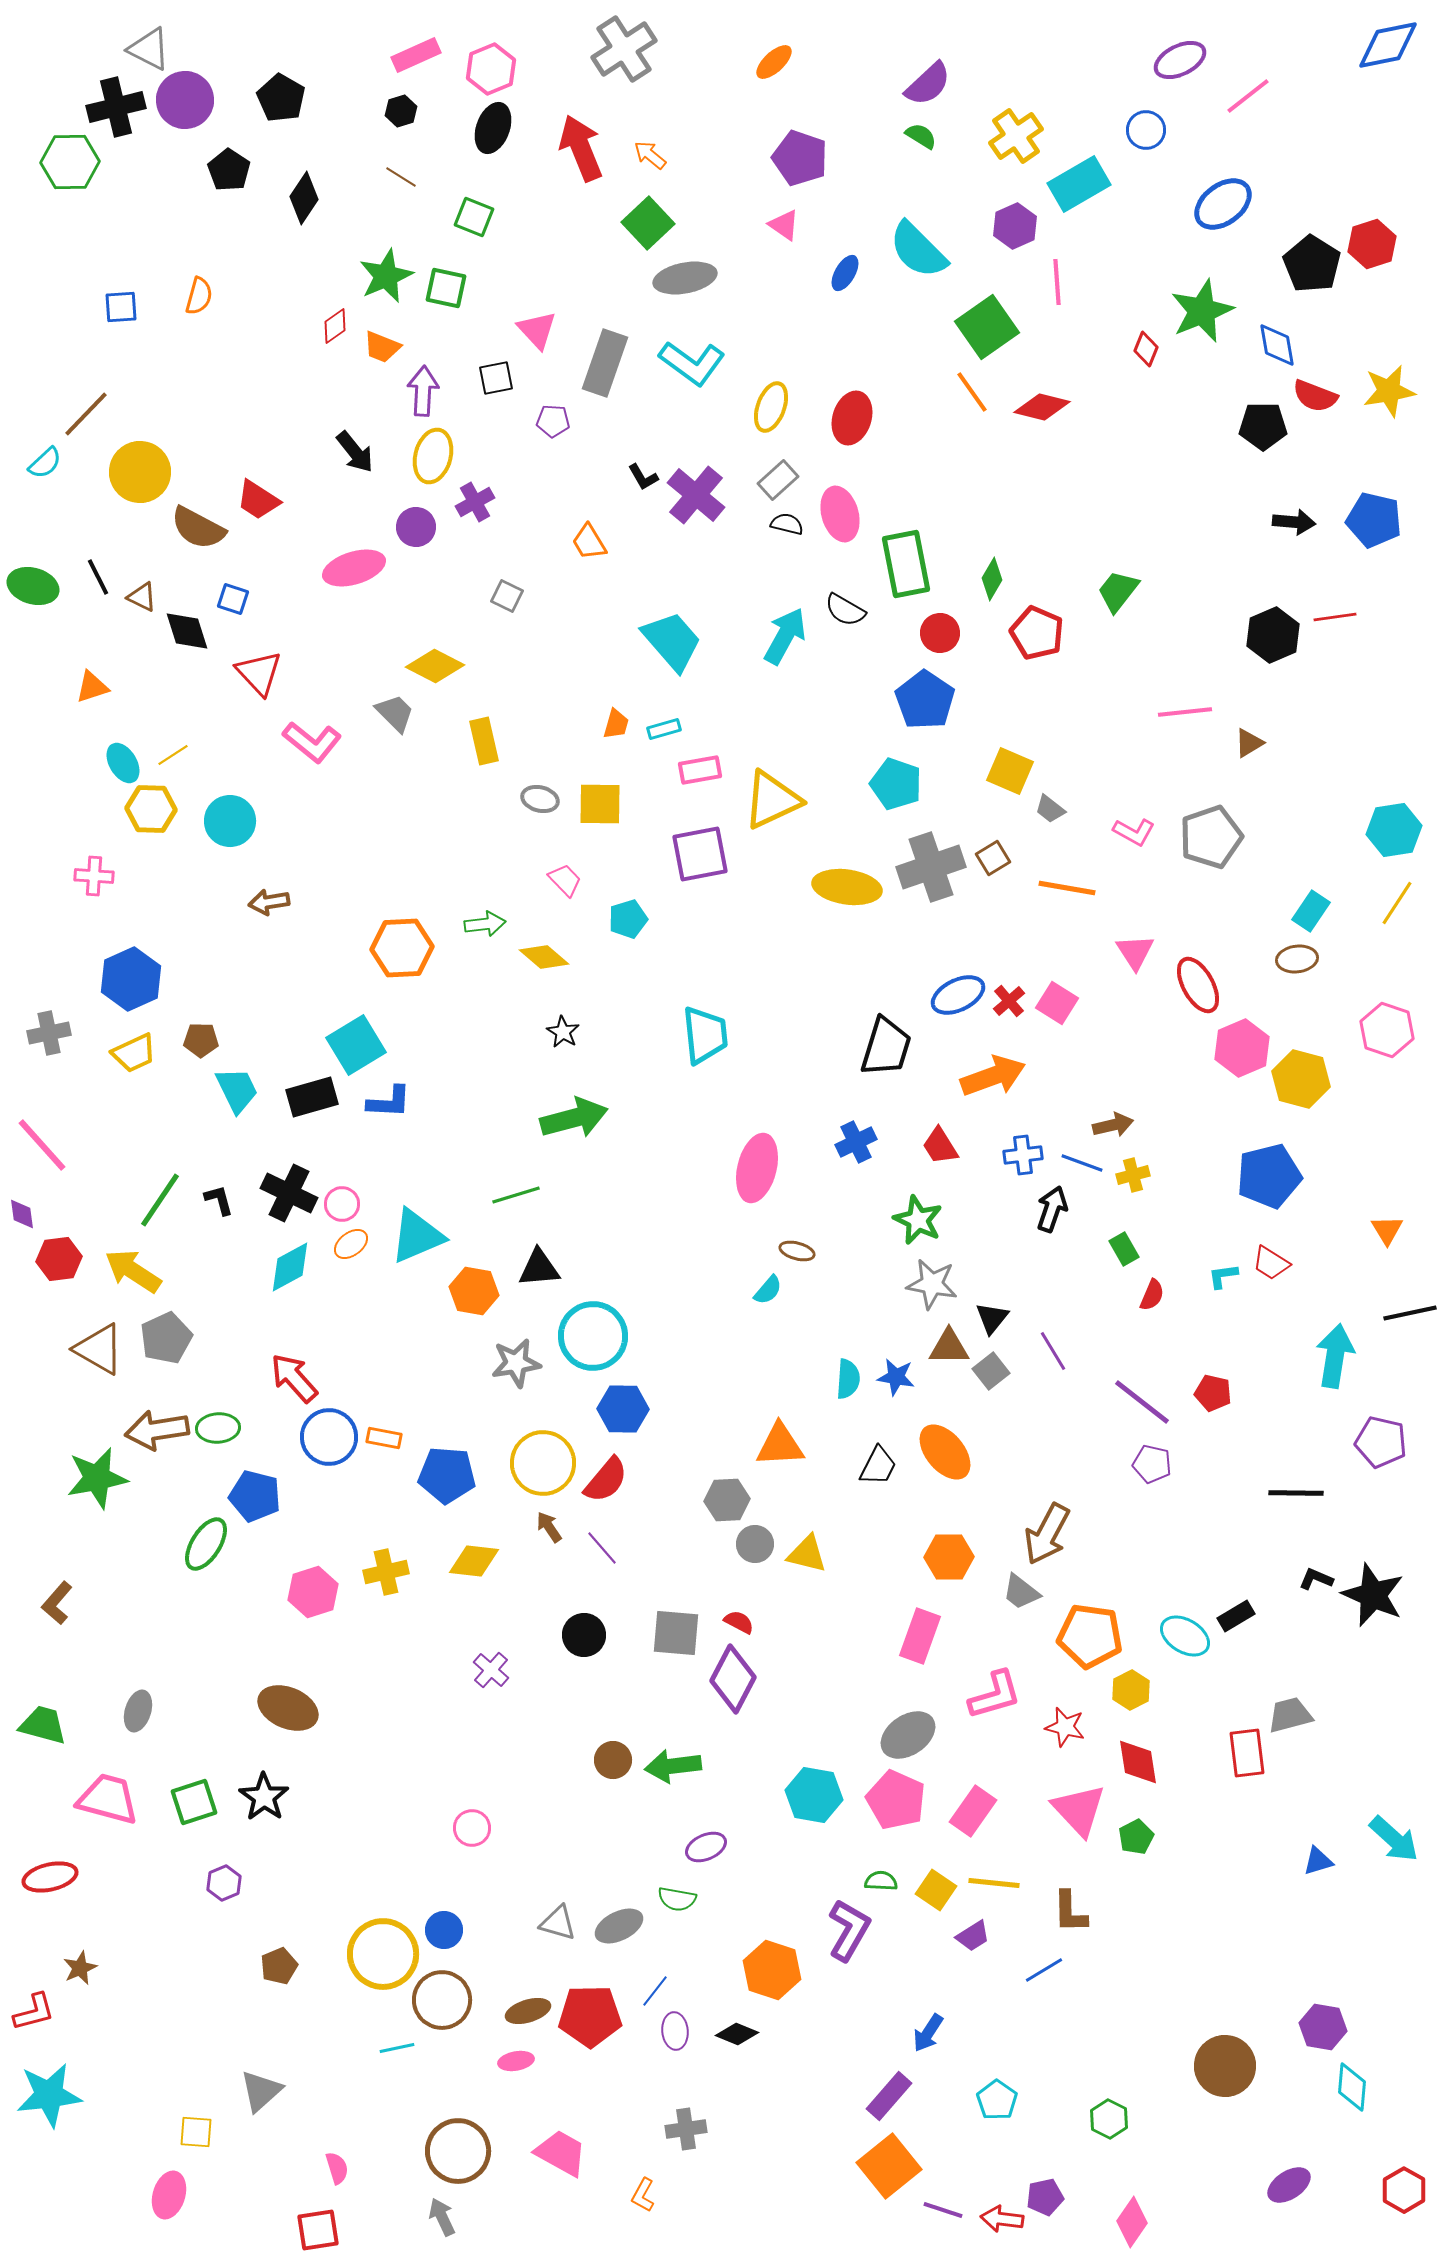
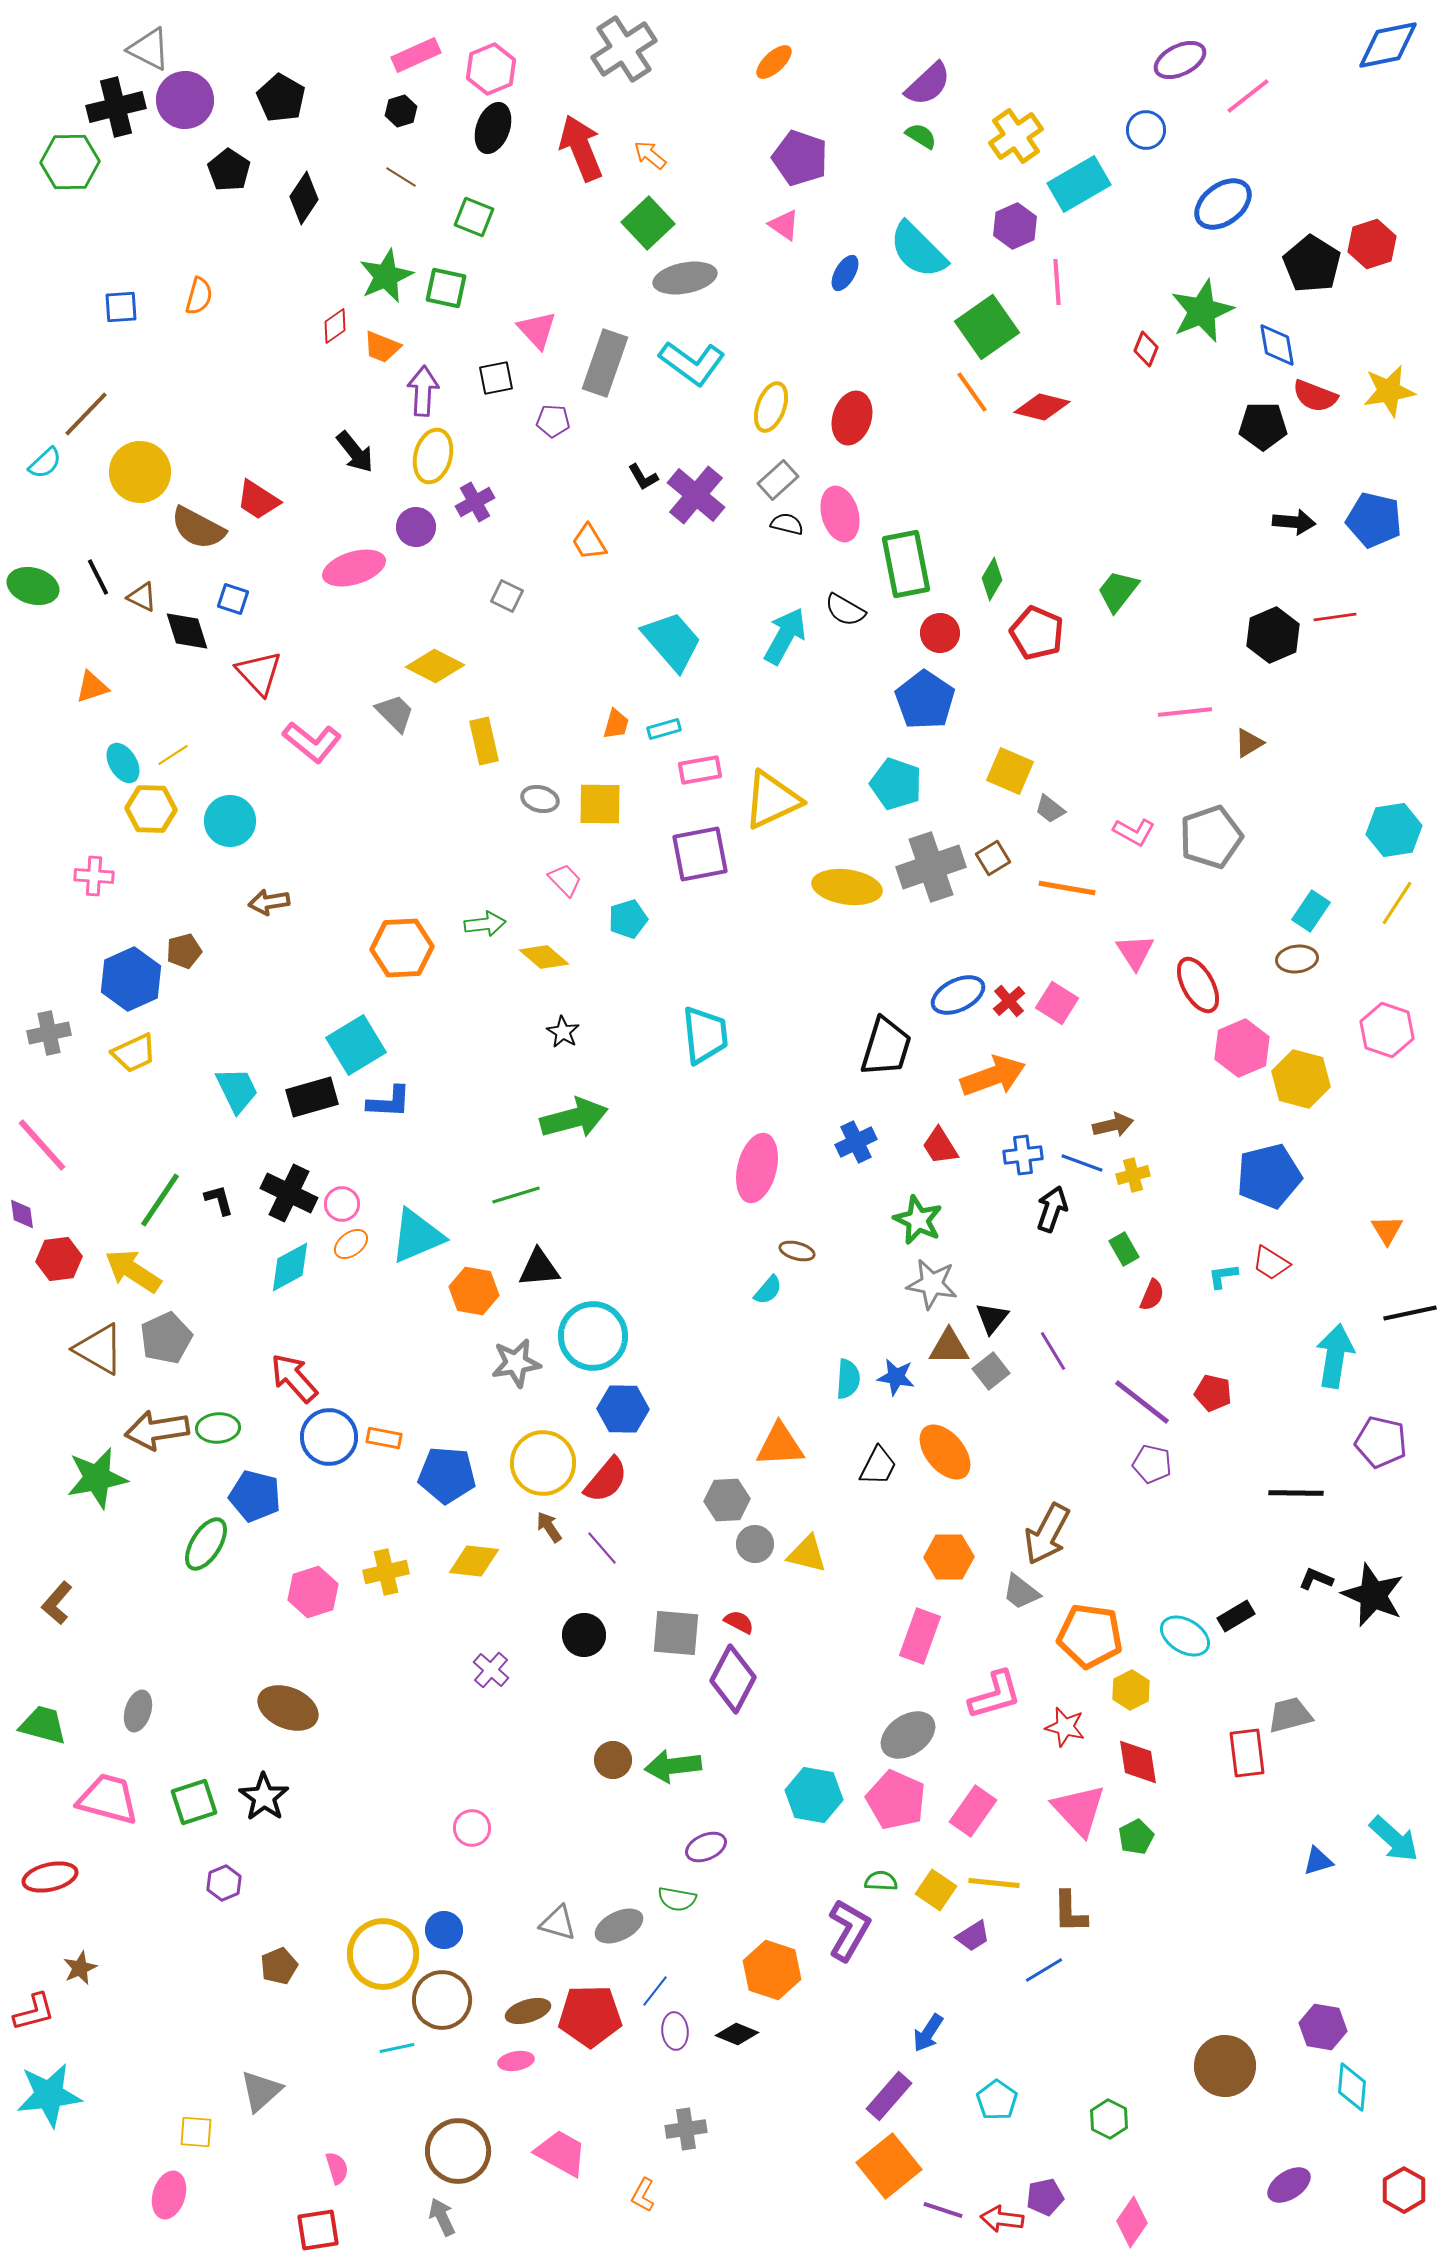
brown pentagon at (201, 1040): moved 17 px left, 89 px up; rotated 16 degrees counterclockwise
